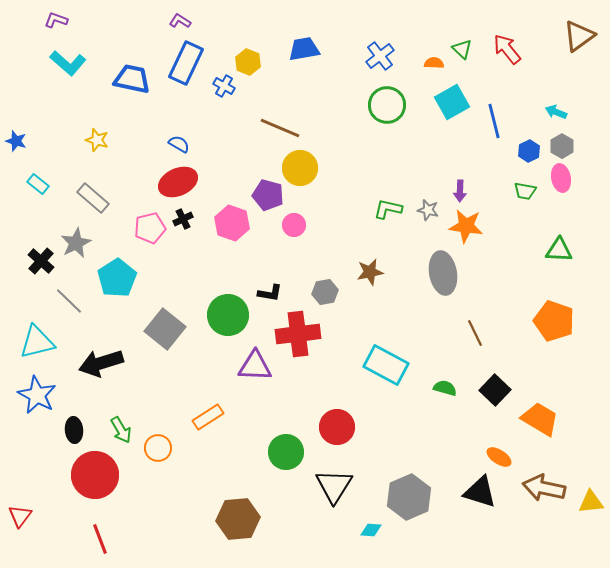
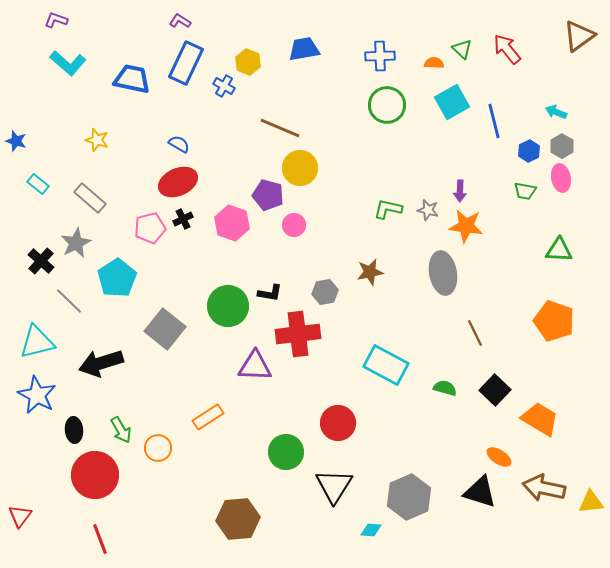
blue cross at (380, 56): rotated 36 degrees clockwise
gray rectangle at (93, 198): moved 3 px left
green circle at (228, 315): moved 9 px up
red circle at (337, 427): moved 1 px right, 4 px up
